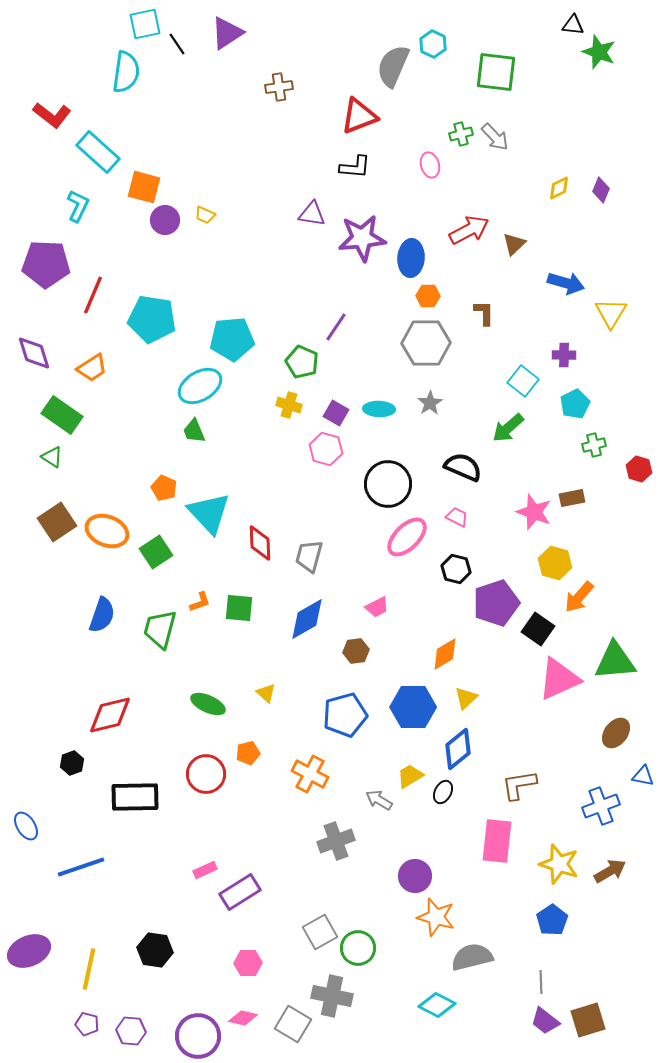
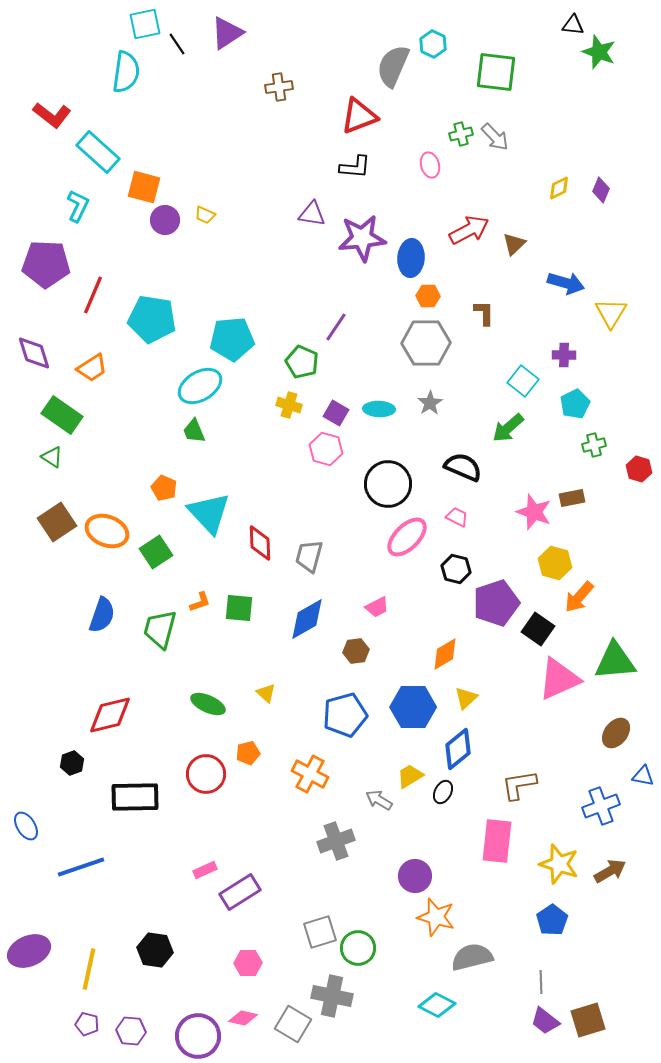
gray square at (320, 932): rotated 12 degrees clockwise
